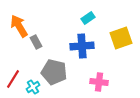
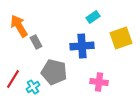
cyan rectangle: moved 5 px right, 1 px up
